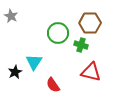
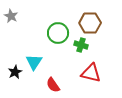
red triangle: moved 1 px down
